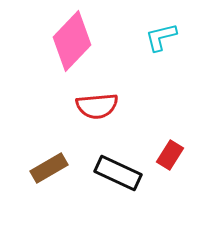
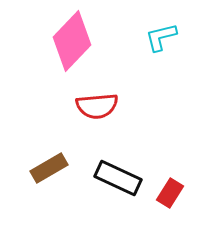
red rectangle: moved 38 px down
black rectangle: moved 5 px down
